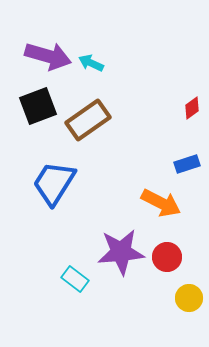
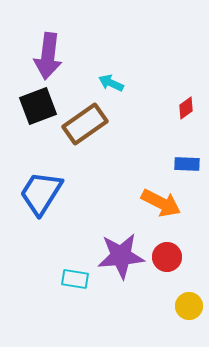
purple arrow: rotated 81 degrees clockwise
cyan arrow: moved 20 px right, 20 px down
red diamond: moved 6 px left
brown rectangle: moved 3 px left, 4 px down
blue rectangle: rotated 20 degrees clockwise
blue trapezoid: moved 13 px left, 10 px down
purple star: moved 4 px down
cyan rectangle: rotated 28 degrees counterclockwise
yellow circle: moved 8 px down
